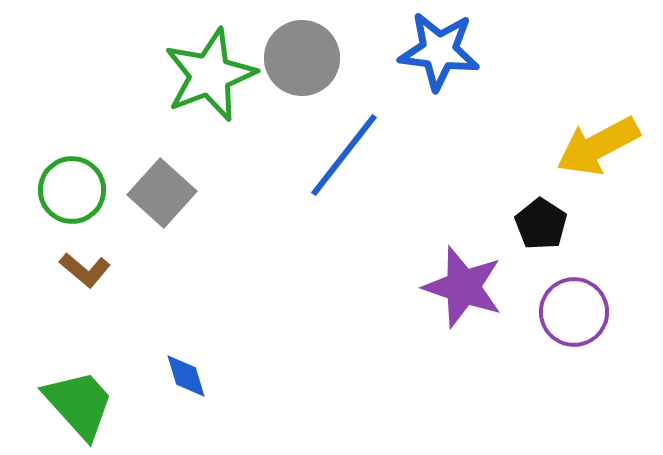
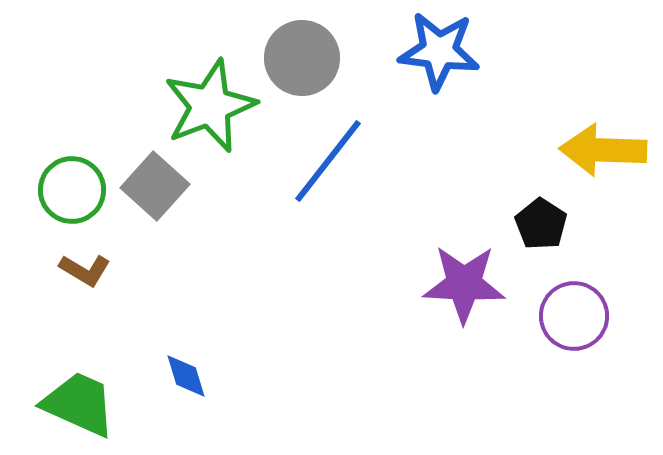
green star: moved 31 px down
yellow arrow: moved 5 px right, 4 px down; rotated 30 degrees clockwise
blue line: moved 16 px left, 6 px down
gray square: moved 7 px left, 7 px up
brown L-shape: rotated 9 degrees counterclockwise
purple star: moved 1 px right, 3 px up; rotated 16 degrees counterclockwise
purple circle: moved 4 px down
green trapezoid: rotated 24 degrees counterclockwise
